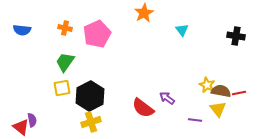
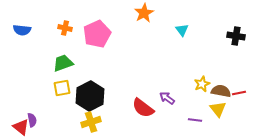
green trapezoid: moved 2 px left, 1 px down; rotated 35 degrees clockwise
yellow star: moved 5 px left, 1 px up; rotated 21 degrees clockwise
